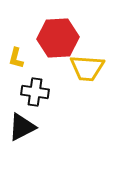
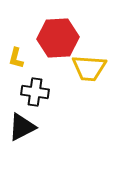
yellow trapezoid: moved 2 px right
